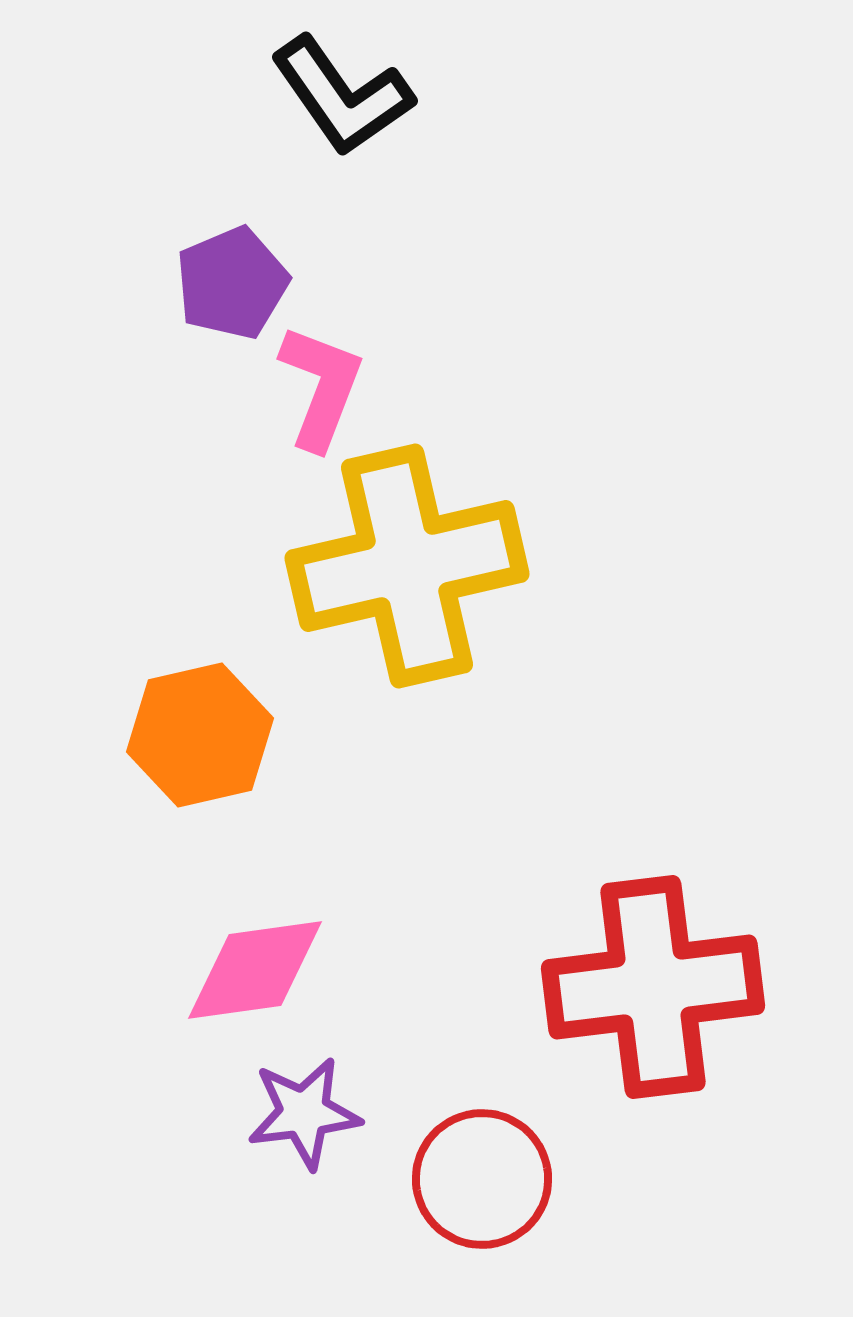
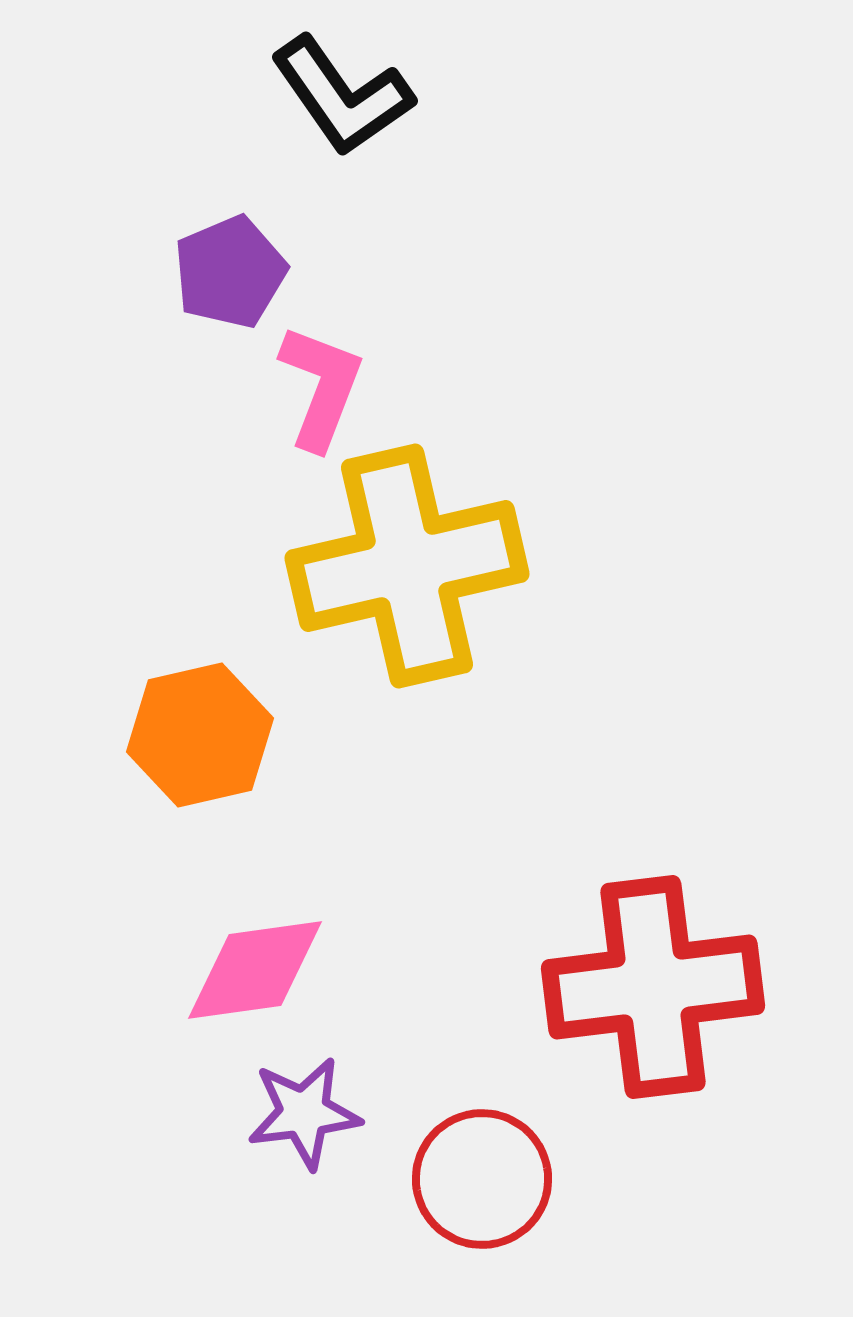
purple pentagon: moved 2 px left, 11 px up
